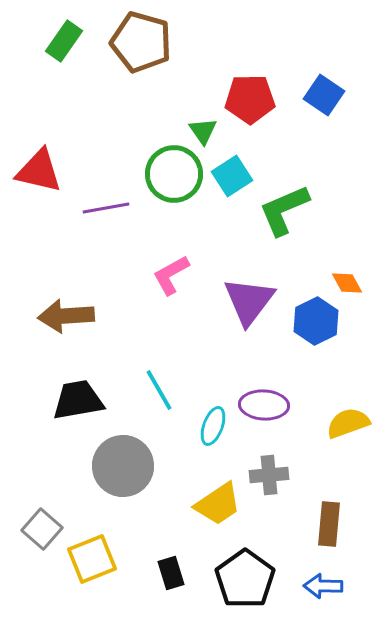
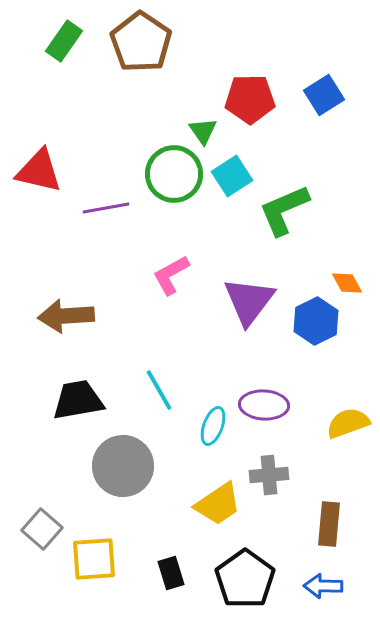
brown pentagon: rotated 18 degrees clockwise
blue square: rotated 24 degrees clockwise
yellow square: moved 2 px right; rotated 18 degrees clockwise
